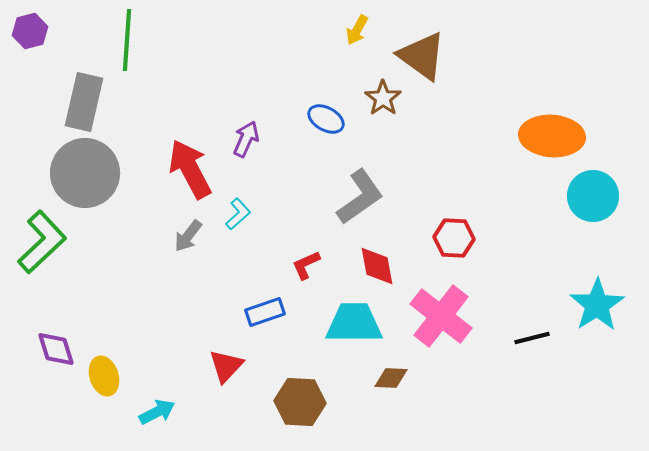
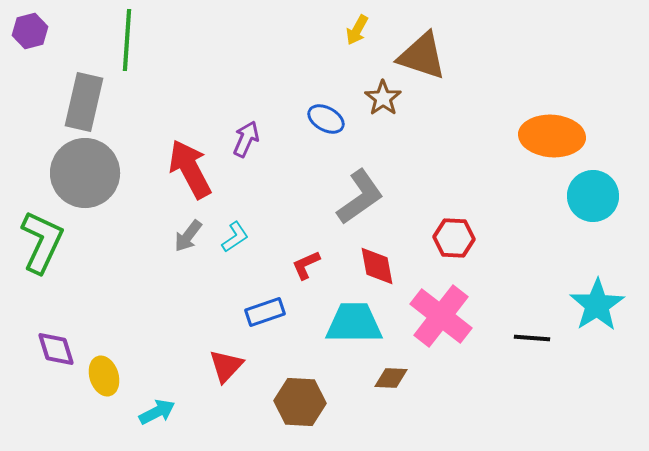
brown triangle: rotated 18 degrees counterclockwise
cyan L-shape: moved 3 px left, 23 px down; rotated 8 degrees clockwise
green L-shape: rotated 22 degrees counterclockwise
black line: rotated 18 degrees clockwise
